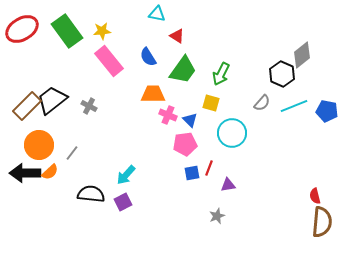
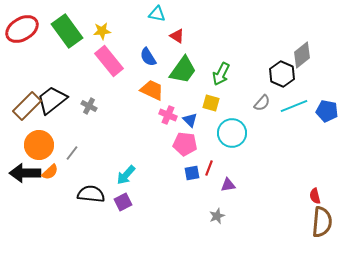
orange trapezoid: moved 1 px left, 4 px up; rotated 25 degrees clockwise
pink pentagon: rotated 15 degrees clockwise
